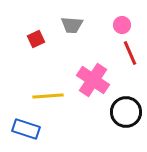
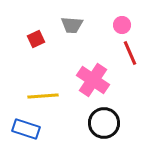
yellow line: moved 5 px left
black circle: moved 22 px left, 11 px down
